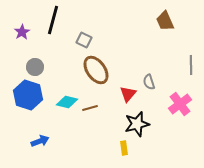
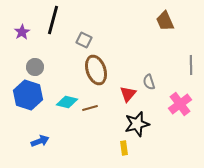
brown ellipse: rotated 16 degrees clockwise
